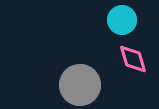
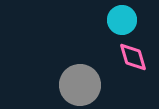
pink diamond: moved 2 px up
